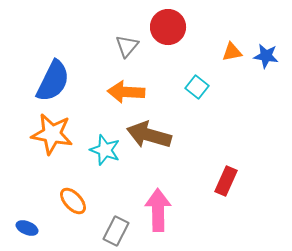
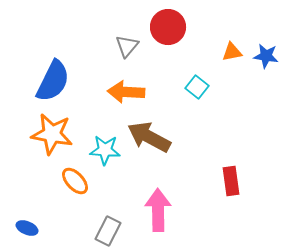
brown arrow: moved 2 px down; rotated 12 degrees clockwise
cyan star: rotated 16 degrees counterclockwise
red rectangle: moved 5 px right; rotated 32 degrees counterclockwise
orange ellipse: moved 2 px right, 20 px up
gray rectangle: moved 8 px left
